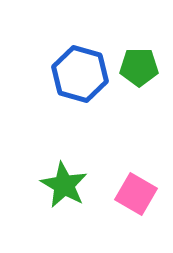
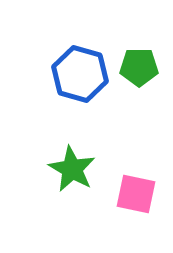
green star: moved 8 px right, 16 px up
pink square: rotated 18 degrees counterclockwise
